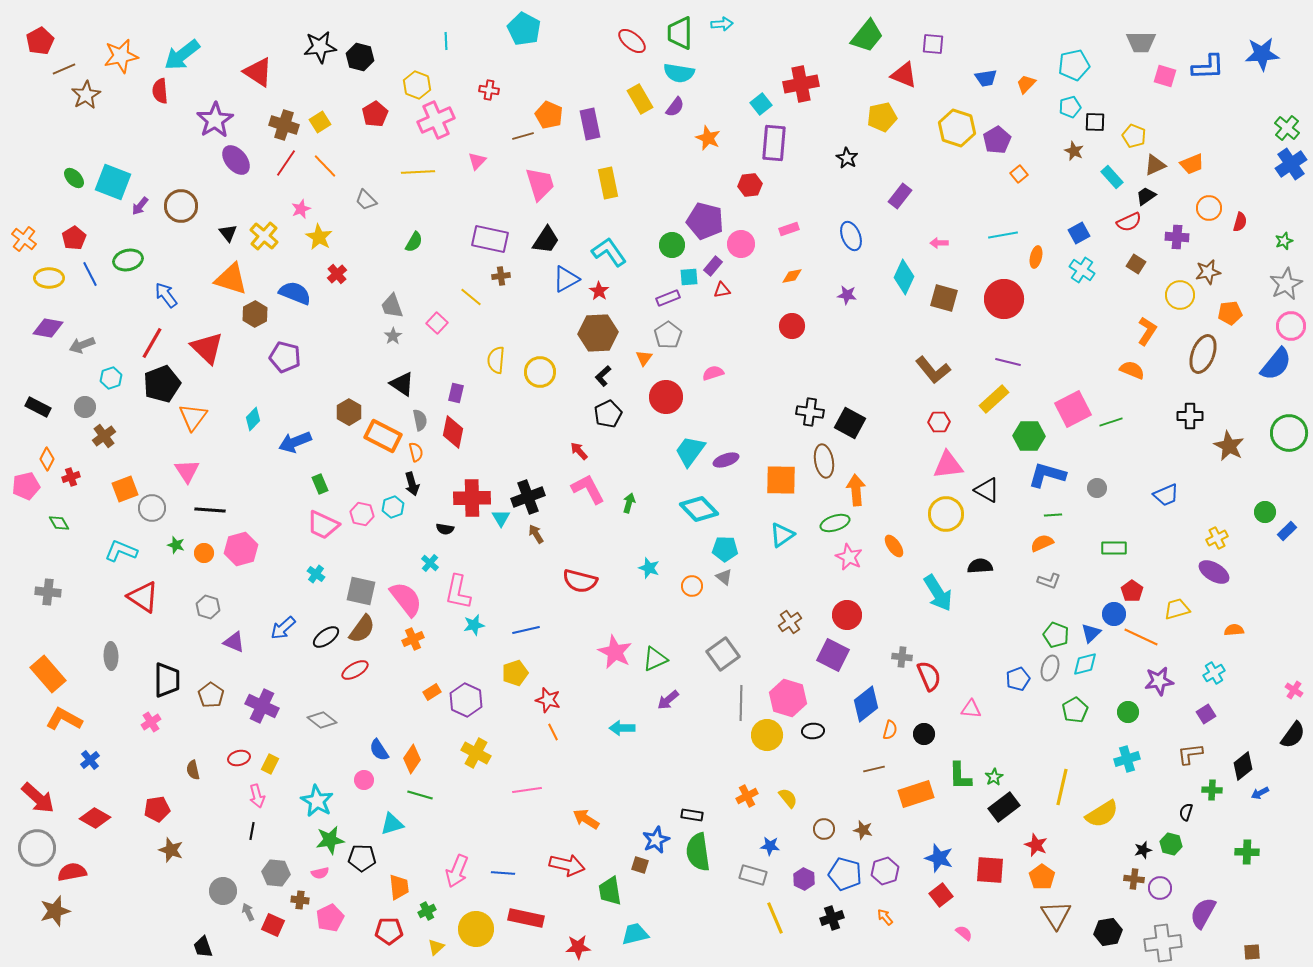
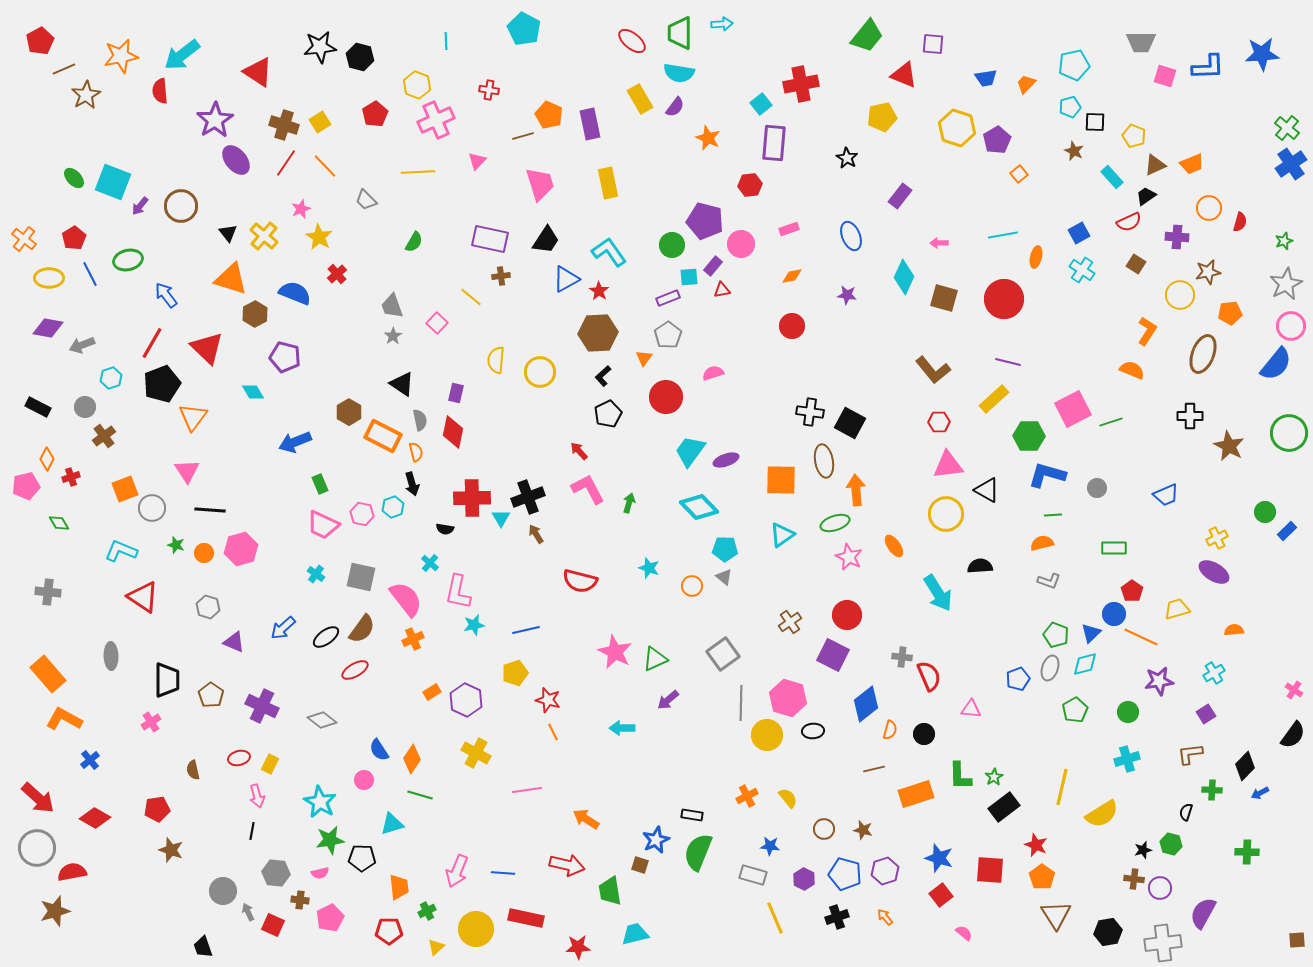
cyan diamond at (253, 419): moved 27 px up; rotated 75 degrees counterclockwise
cyan diamond at (699, 509): moved 2 px up
orange semicircle at (1042, 543): rotated 10 degrees clockwise
gray square at (361, 591): moved 14 px up
black diamond at (1243, 766): moved 2 px right; rotated 8 degrees counterclockwise
cyan star at (317, 801): moved 3 px right, 1 px down
green semicircle at (698, 852): rotated 30 degrees clockwise
black cross at (832, 918): moved 5 px right, 1 px up
brown square at (1252, 952): moved 45 px right, 12 px up
